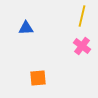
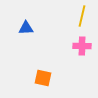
pink cross: rotated 36 degrees counterclockwise
orange square: moved 5 px right; rotated 18 degrees clockwise
